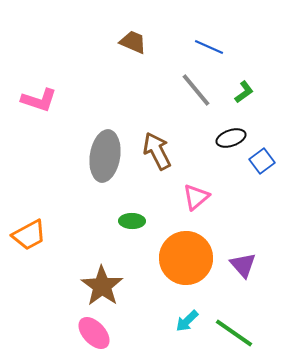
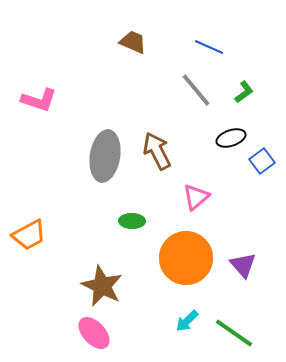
brown star: rotated 9 degrees counterclockwise
